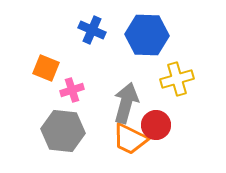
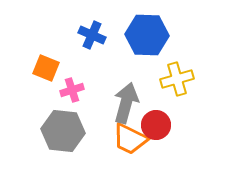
blue cross: moved 5 px down
